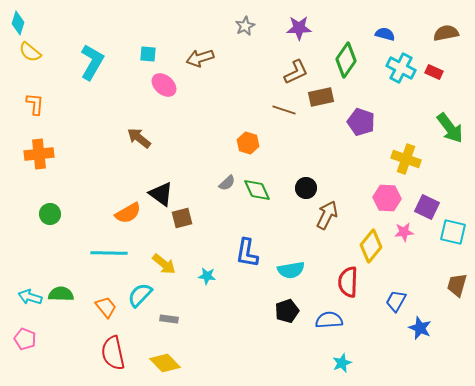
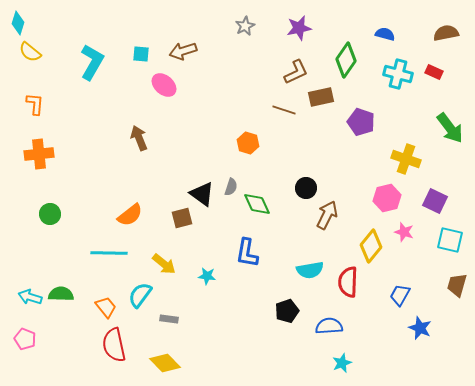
purple star at (299, 28): rotated 10 degrees counterclockwise
cyan square at (148, 54): moved 7 px left
brown arrow at (200, 58): moved 17 px left, 7 px up
cyan cross at (401, 68): moved 3 px left, 6 px down; rotated 12 degrees counterclockwise
brown arrow at (139, 138): rotated 30 degrees clockwise
gray semicircle at (227, 183): moved 4 px right, 4 px down; rotated 30 degrees counterclockwise
green diamond at (257, 190): moved 14 px down
black triangle at (161, 194): moved 41 px right
pink hexagon at (387, 198): rotated 16 degrees counterclockwise
purple square at (427, 207): moved 8 px right, 6 px up
orange semicircle at (128, 213): moved 2 px right, 2 px down; rotated 8 degrees counterclockwise
pink star at (404, 232): rotated 24 degrees clockwise
cyan square at (453, 232): moved 3 px left, 8 px down
cyan semicircle at (291, 270): moved 19 px right
cyan semicircle at (140, 295): rotated 8 degrees counterclockwise
blue trapezoid at (396, 301): moved 4 px right, 6 px up
blue semicircle at (329, 320): moved 6 px down
red semicircle at (113, 353): moved 1 px right, 8 px up
